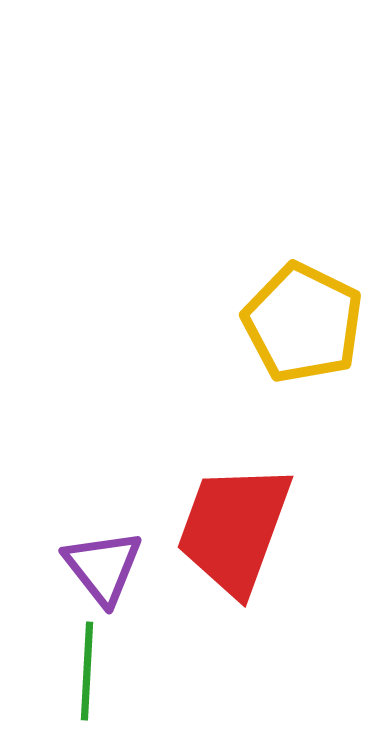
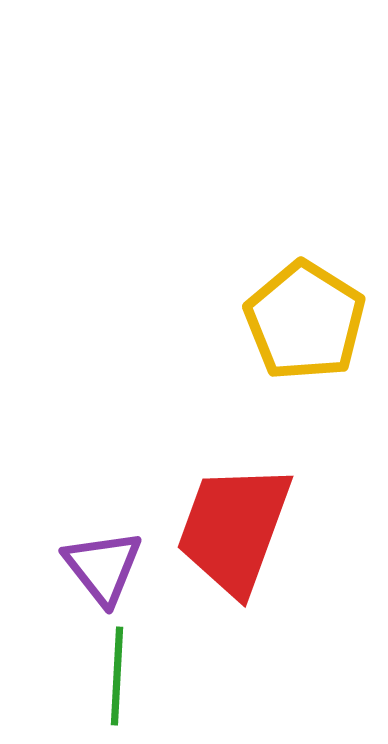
yellow pentagon: moved 2 px right, 2 px up; rotated 6 degrees clockwise
green line: moved 30 px right, 5 px down
